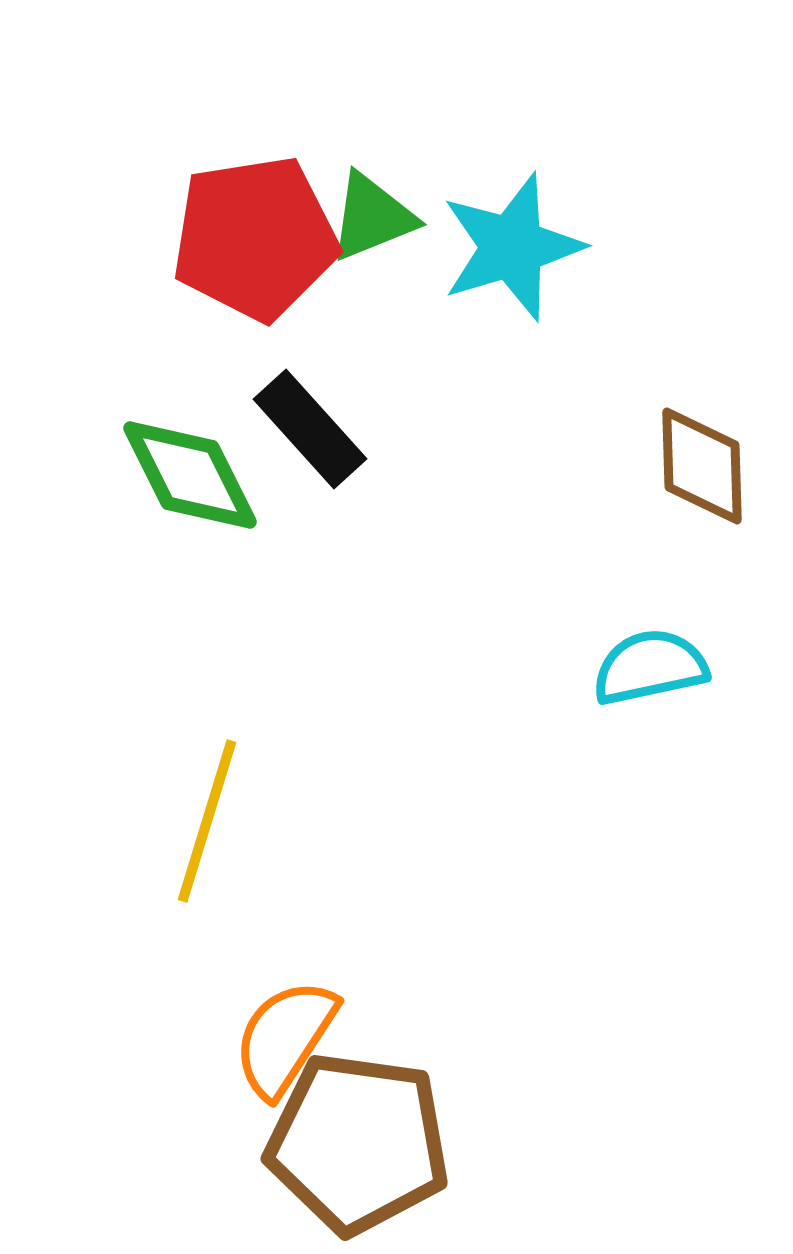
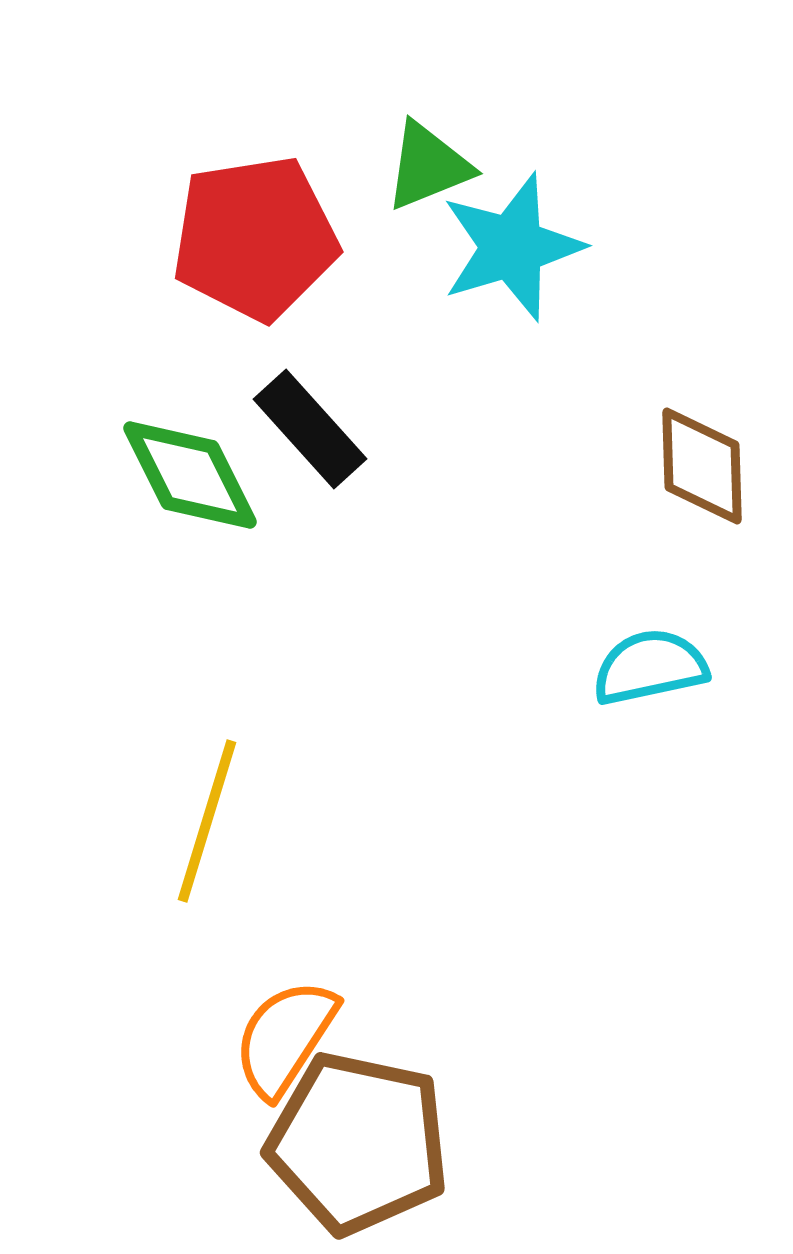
green triangle: moved 56 px right, 51 px up
brown pentagon: rotated 4 degrees clockwise
